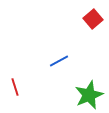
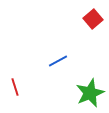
blue line: moved 1 px left
green star: moved 1 px right, 2 px up
